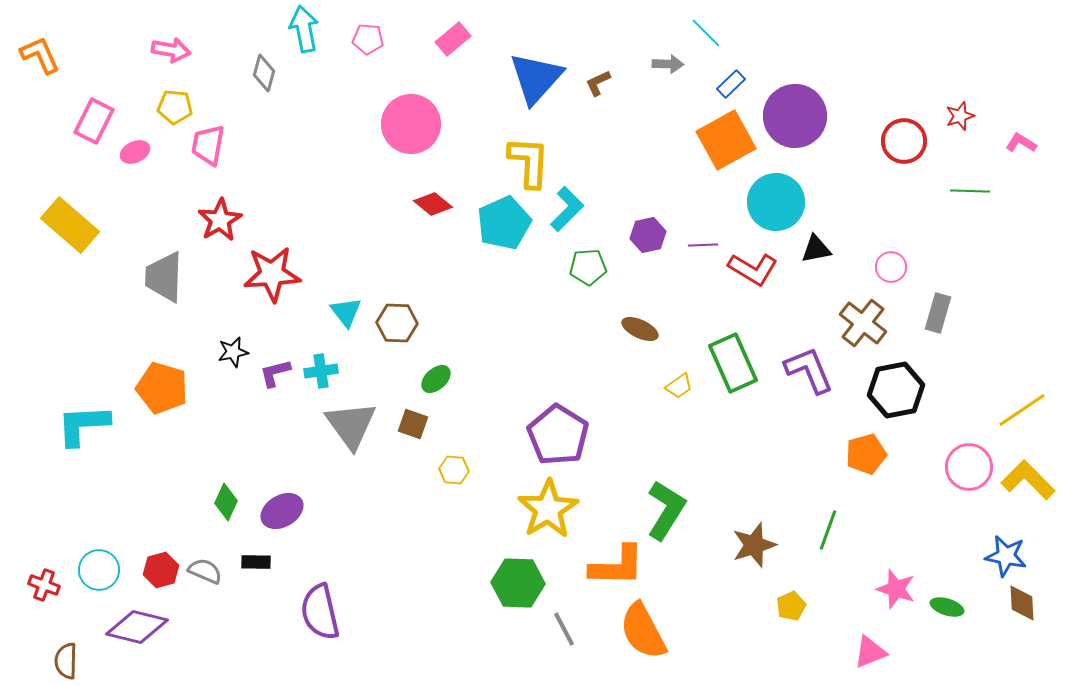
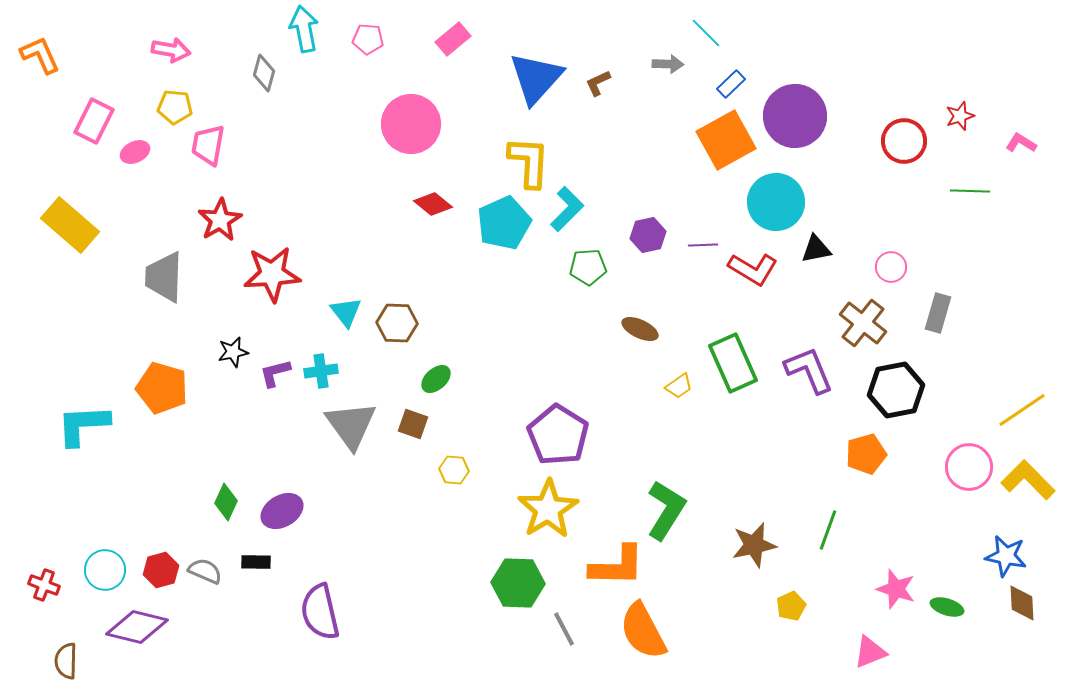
brown star at (754, 545): rotated 6 degrees clockwise
cyan circle at (99, 570): moved 6 px right
